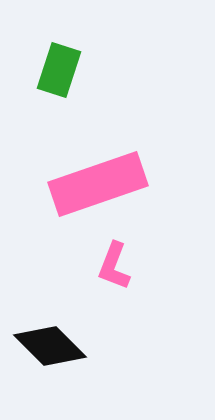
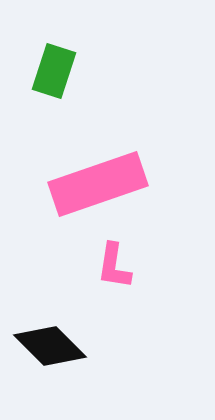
green rectangle: moved 5 px left, 1 px down
pink L-shape: rotated 12 degrees counterclockwise
